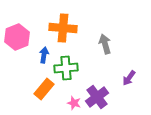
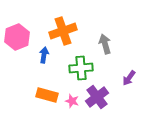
orange cross: moved 3 px down; rotated 24 degrees counterclockwise
green cross: moved 15 px right
orange rectangle: moved 3 px right, 6 px down; rotated 65 degrees clockwise
pink star: moved 2 px left, 2 px up
